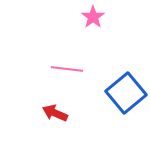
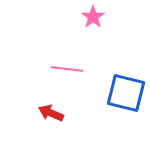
blue square: rotated 36 degrees counterclockwise
red arrow: moved 4 px left
